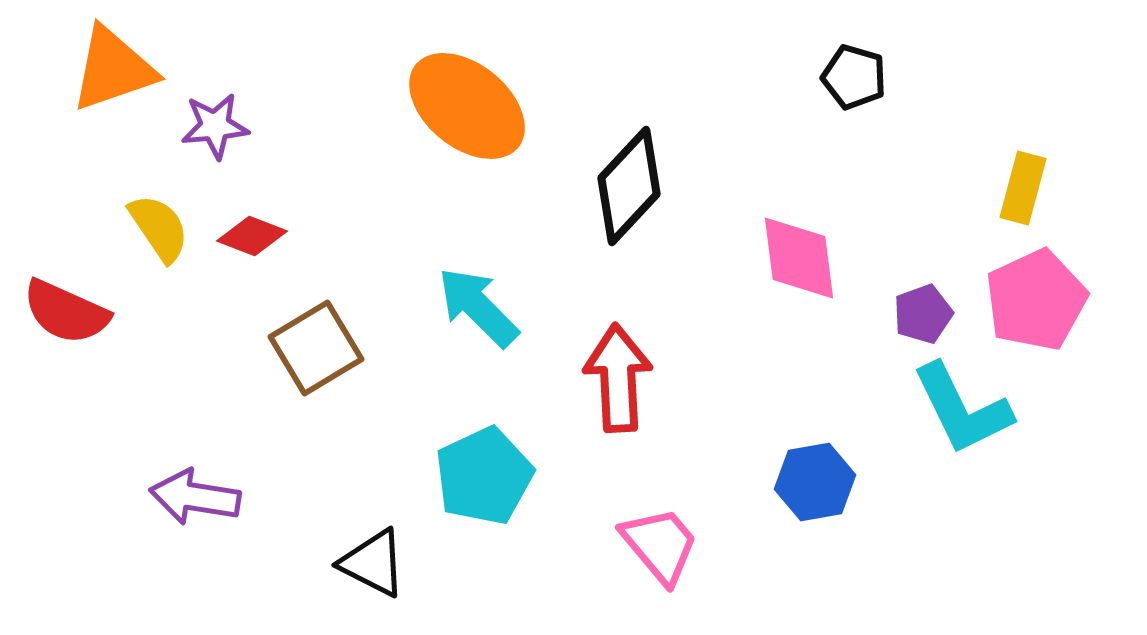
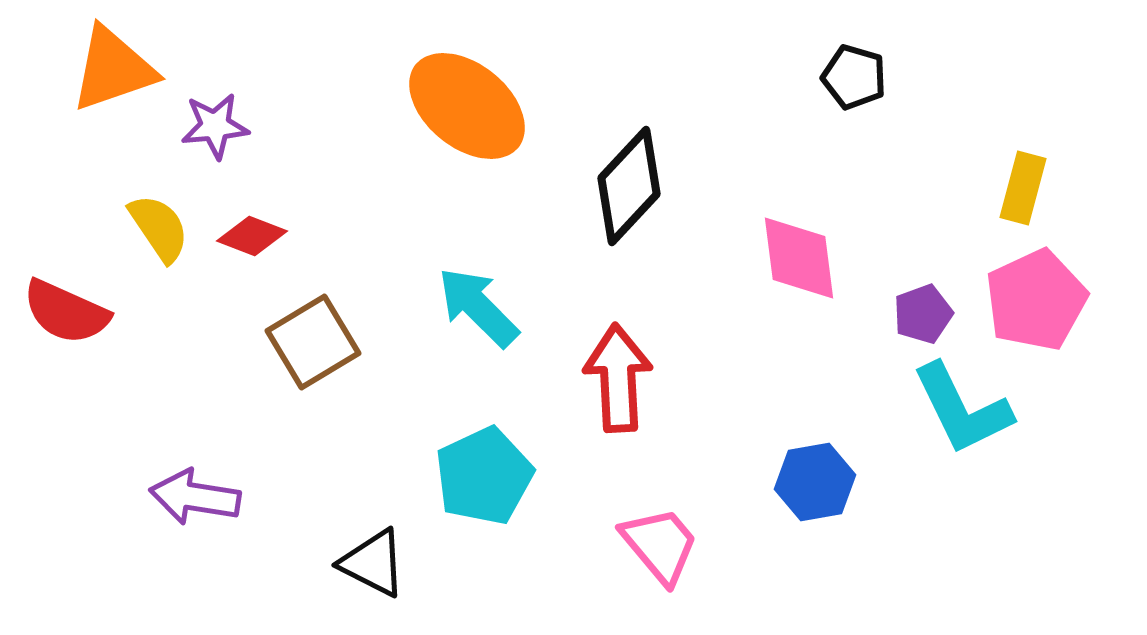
brown square: moved 3 px left, 6 px up
